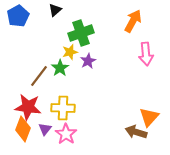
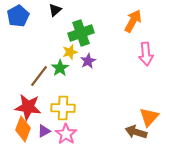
purple triangle: moved 1 px left, 2 px down; rotated 24 degrees clockwise
